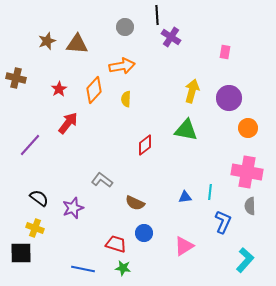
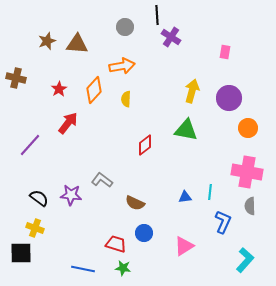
purple star: moved 2 px left, 13 px up; rotated 25 degrees clockwise
